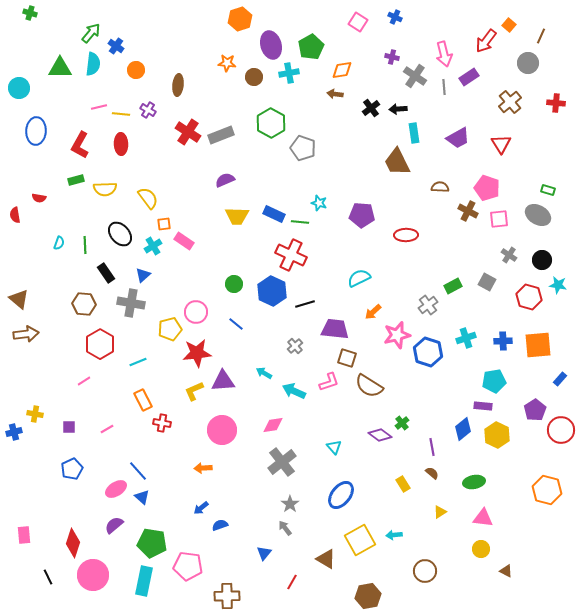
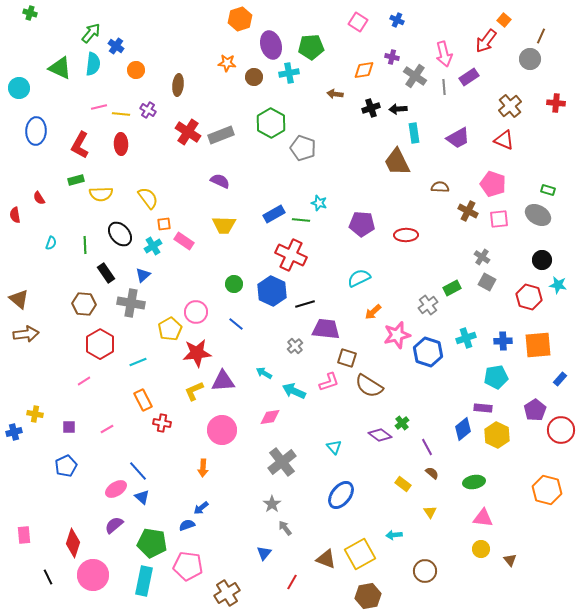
blue cross at (395, 17): moved 2 px right, 3 px down
orange square at (509, 25): moved 5 px left, 5 px up
green pentagon at (311, 47): rotated 25 degrees clockwise
gray circle at (528, 63): moved 2 px right, 4 px up
green triangle at (60, 68): rotated 25 degrees clockwise
orange diamond at (342, 70): moved 22 px right
brown cross at (510, 102): moved 4 px down
black cross at (371, 108): rotated 18 degrees clockwise
red triangle at (501, 144): moved 3 px right, 4 px up; rotated 35 degrees counterclockwise
purple semicircle at (225, 180): moved 5 px left, 1 px down; rotated 48 degrees clockwise
pink pentagon at (487, 188): moved 6 px right, 4 px up
yellow semicircle at (105, 189): moved 4 px left, 5 px down
red semicircle at (39, 198): rotated 48 degrees clockwise
blue rectangle at (274, 214): rotated 55 degrees counterclockwise
purple pentagon at (362, 215): moved 9 px down
yellow trapezoid at (237, 216): moved 13 px left, 9 px down
green line at (300, 222): moved 1 px right, 2 px up
cyan semicircle at (59, 243): moved 8 px left
gray cross at (509, 255): moved 27 px left, 2 px down
green rectangle at (453, 286): moved 1 px left, 2 px down
yellow pentagon at (170, 329): rotated 15 degrees counterclockwise
purple trapezoid at (335, 329): moved 9 px left
cyan pentagon at (494, 381): moved 2 px right, 4 px up
purple rectangle at (483, 406): moved 2 px down
pink diamond at (273, 425): moved 3 px left, 8 px up
purple line at (432, 447): moved 5 px left; rotated 18 degrees counterclockwise
orange arrow at (203, 468): rotated 84 degrees counterclockwise
blue pentagon at (72, 469): moved 6 px left, 3 px up
yellow rectangle at (403, 484): rotated 21 degrees counterclockwise
gray star at (290, 504): moved 18 px left
yellow triangle at (440, 512): moved 10 px left; rotated 32 degrees counterclockwise
blue semicircle at (220, 525): moved 33 px left
yellow square at (360, 540): moved 14 px down
brown triangle at (326, 559): rotated 10 degrees counterclockwise
brown triangle at (506, 571): moved 4 px right, 11 px up; rotated 24 degrees clockwise
brown cross at (227, 596): moved 3 px up; rotated 30 degrees counterclockwise
